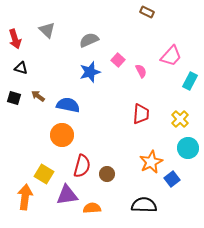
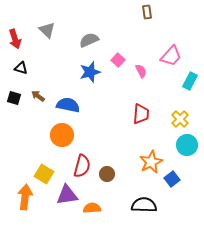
brown rectangle: rotated 56 degrees clockwise
cyan circle: moved 1 px left, 3 px up
